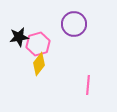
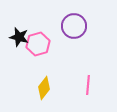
purple circle: moved 2 px down
black star: rotated 24 degrees clockwise
yellow diamond: moved 5 px right, 24 px down
